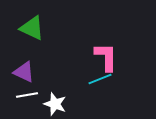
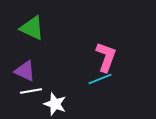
pink L-shape: rotated 20 degrees clockwise
purple triangle: moved 1 px right, 1 px up
white line: moved 4 px right, 4 px up
